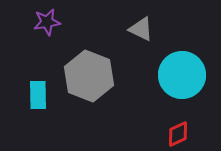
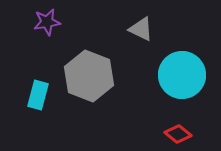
cyan rectangle: rotated 16 degrees clockwise
red diamond: rotated 64 degrees clockwise
